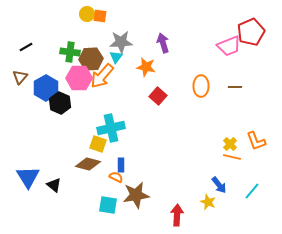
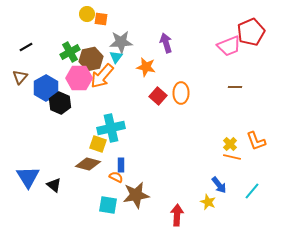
orange square: moved 1 px right, 3 px down
purple arrow: moved 3 px right
green cross: rotated 36 degrees counterclockwise
brown hexagon: rotated 10 degrees counterclockwise
orange ellipse: moved 20 px left, 7 px down
